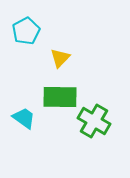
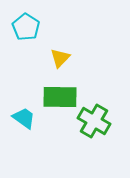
cyan pentagon: moved 4 px up; rotated 12 degrees counterclockwise
